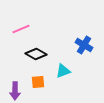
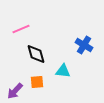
black diamond: rotated 45 degrees clockwise
cyan triangle: rotated 28 degrees clockwise
orange square: moved 1 px left
purple arrow: rotated 42 degrees clockwise
